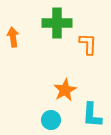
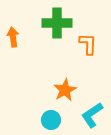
cyan L-shape: rotated 52 degrees clockwise
